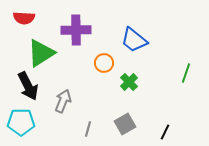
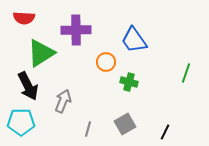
blue trapezoid: rotated 16 degrees clockwise
orange circle: moved 2 px right, 1 px up
green cross: rotated 30 degrees counterclockwise
